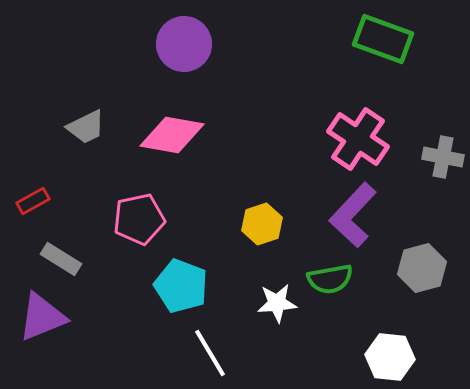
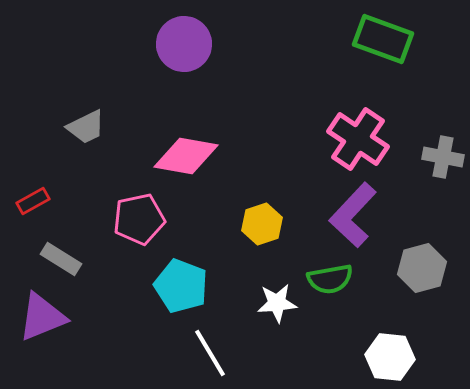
pink diamond: moved 14 px right, 21 px down
